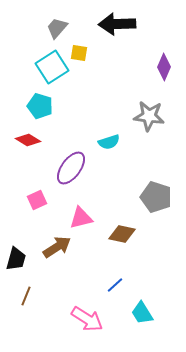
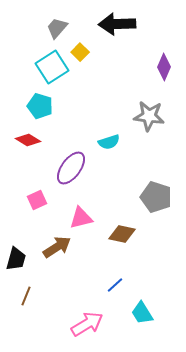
yellow square: moved 1 px right, 1 px up; rotated 36 degrees clockwise
pink arrow: moved 5 px down; rotated 64 degrees counterclockwise
